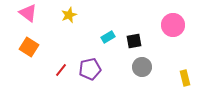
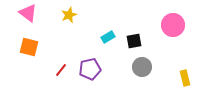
orange square: rotated 18 degrees counterclockwise
